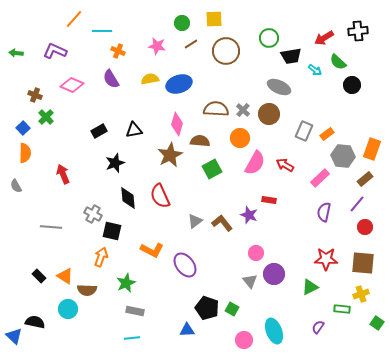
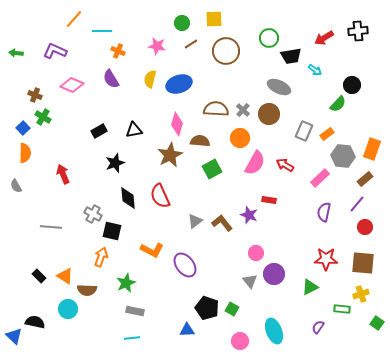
green semicircle at (338, 62): moved 42 px down; rotated 90 degrees counterclockwise
yellow semicircle at (150, 79): rotated 66 degrees counterclockwise
green cross at (46, 117): moved 3 px left; rotated 14 degrees counterclockwise
pink circle at (244, 340): moved 4 px left, 1 px down
